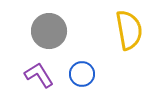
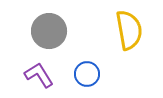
blue circle: moved 5 px right
